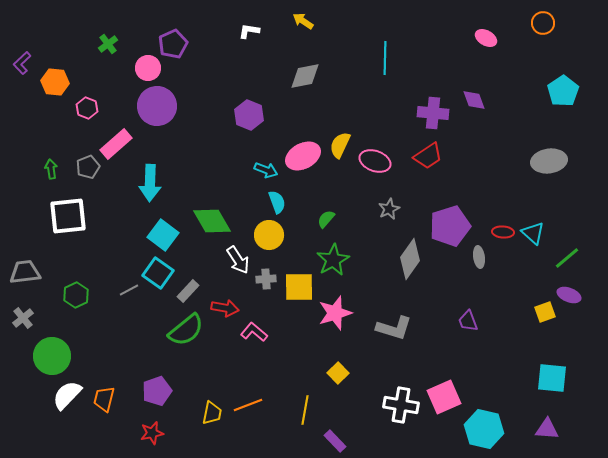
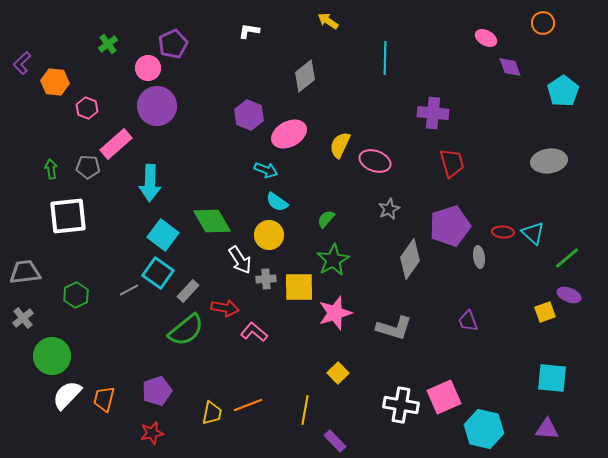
yellow arrow at (303, 21): moved 25 px right
gray diamond at (305, 76): rotated 28 degrees counterclockwise
purple diamond at (474, 100): moved 36 px right, 33 px up
pink ellipse at (303, 156): moved 14 px left, 22 px up
red trapezoid at (428, 156): moved 24 px right, 7 px down; rotated 72 degrees counterclockwise
gray pentagon at (88, 167): rotated 25 degrees clockwise
cyan semicircle at (277, 202): rotated 145 degrees clockwise
white arrow at (238, 260): moved 2 px right
